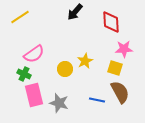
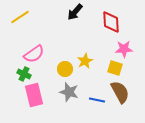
gray star: moved 10 px right, 11 px up
